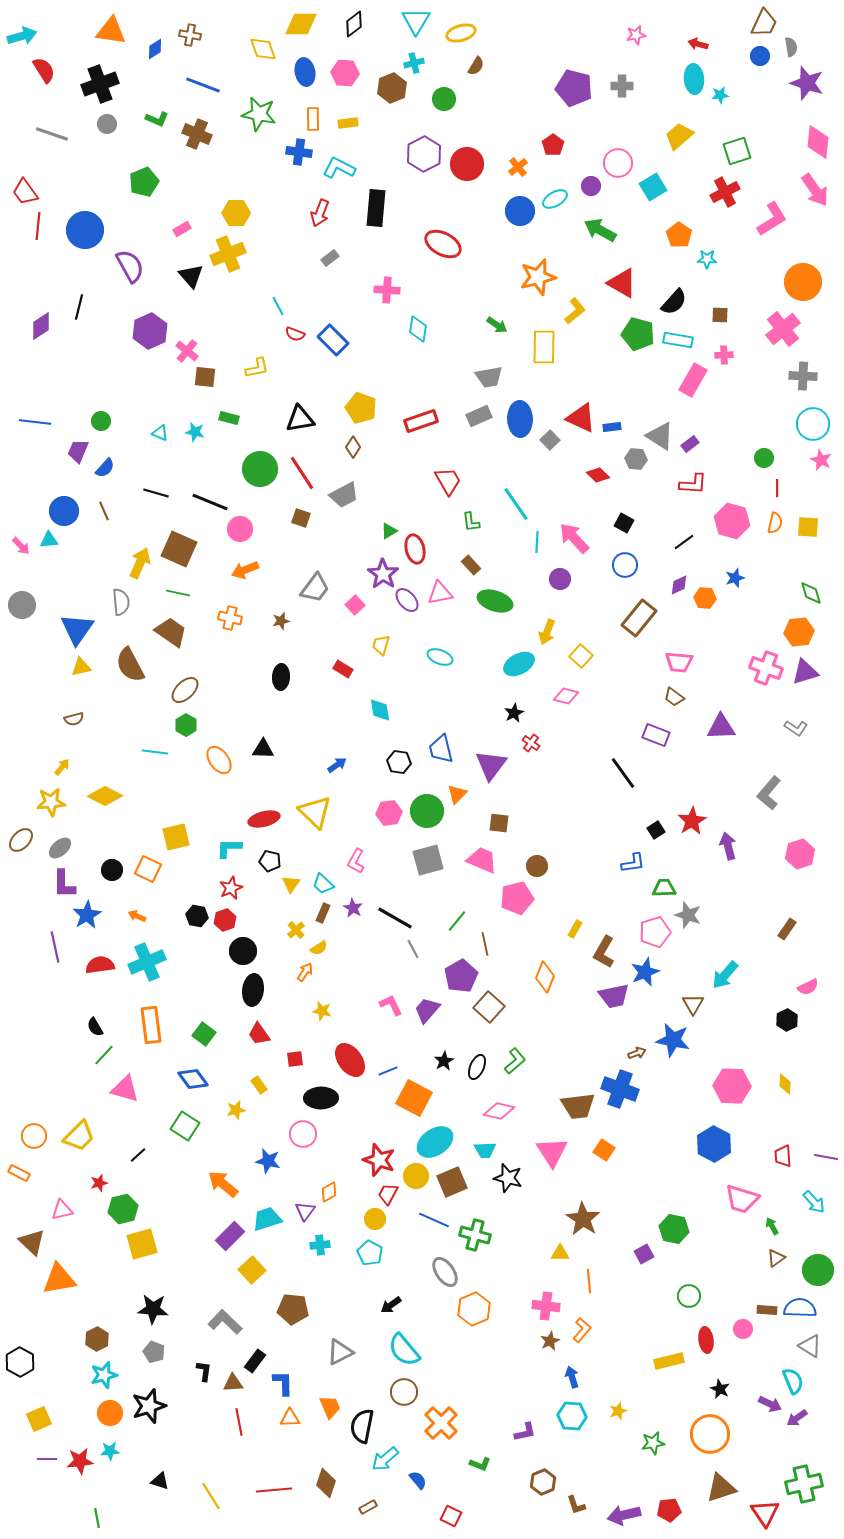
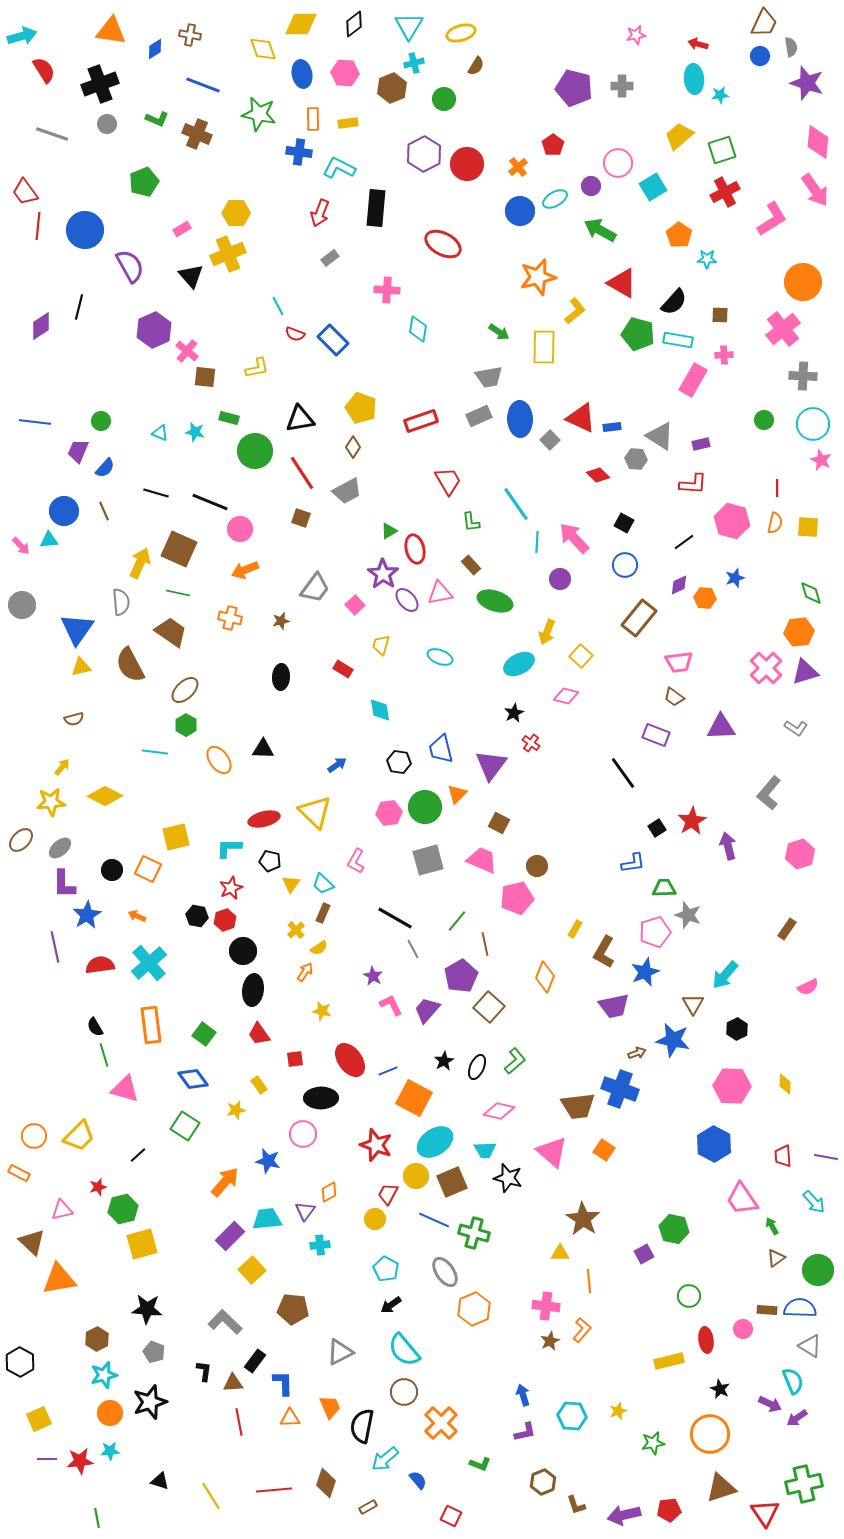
cyan triangle at (416, 21): moved 7 px left, 5 px down
blue ellipse at (305, 72): moved 3 px left, 2 px down
green square at (737, 151): moved 15 px left, 1 px up
green arrow at (497, 325): moved 2 px right, 7 px down
purple hexagon at (150, 331): moved 4 px right, 1 px up
purple rectangle at (690, 444): moved 11 px right; rotated 24 degrees clockwise
green circle at (764, 458): moved 38 px up
green circle at (260, 469): moved 5 px left, 18 px up
gray trapezoid at (344, 495): moved 3 px right, 4 px up
pink trapezoid at (679, 662): rotated 12 degrees counterclockwise
pink cross at (766, 668): rotated 24 degrees clockwise
green circle at (427, 811): moved 2 px left, 4 px up
brown square at (499, 823): rotated 20 degrees clockwise
black square at (656, 830): moved 1 px right, 2 px up
purple star at (353, 908): moved 20 px right, 68 px down
cyan cross at (147, 962): moved 2 px right, 1 px down; rotated 18 degrees counterclockwise
purple trapezoid at (614, 996): moved 10 px down
black hexagon at (787, 1020): moved 50 px left, 9 px down
green line at (104, 1055): rotated 60 degrees counterclockwise
pink triangle at (552, 1152): rotated 16 degrees counterclockwise
red star at (379, 1160): moved 3 px left, 15 px up
red star at (99, 1183): moved 1 px left, 4 px down
orange arrow at (223, 1184): moved 2 px right, 2 px up; rotated 92 degrees clockwise
pink trapezoid at (742, 1199): rotated 39 degrees clockwise
cyan trapezoid at (267, 1219): rotated 12 degrees clockwise
green cross at (475, 1235): moved 1 px left, 2 px up
cyan pentagon at (370, 1253): moved 16 px right, 16 px down
black star at (153, 1309): moved 6 px left
blue arrow at (572, 1377): moved 49 px left, 18 px down
black star at (149, 1406): moved 1 px right, 4 px up
